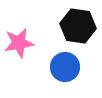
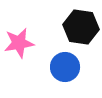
black hexagon: moved 3 px right, 1 px down
